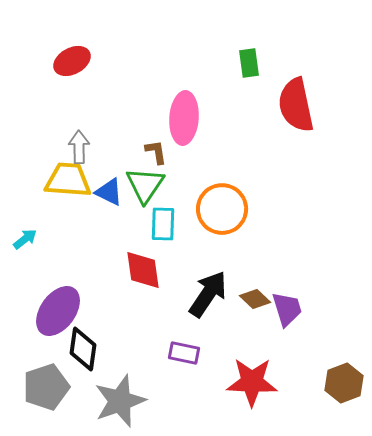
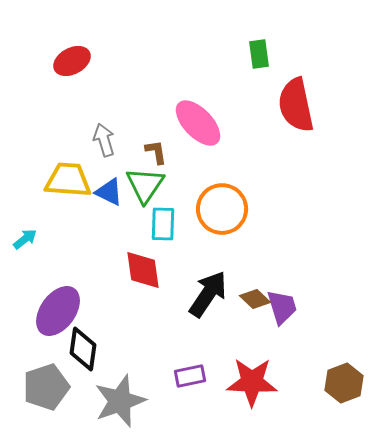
green rectangle: moved 10 px right, 9 px up
pink ellipse: moved 14 px right, 5 px down; rotated 48 degrees counterclockwise
gray arrow: moved 25 px right, 7 px up; rotated 16 degrees counterclockwise
purple trapezoid: moved 5 px left, 2 px up
purple rectangle: moved 6 px right, 23 px down; rotated 24 degrees counterclockwise
